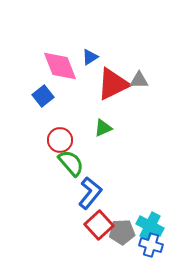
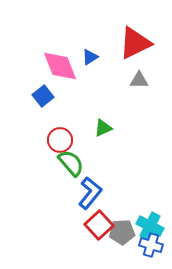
red triangle: moved 22 px right, 41 px up
